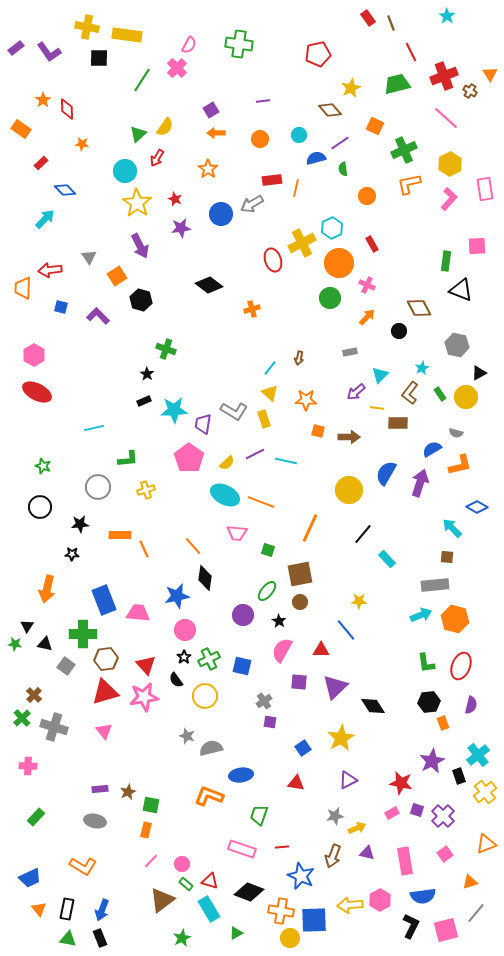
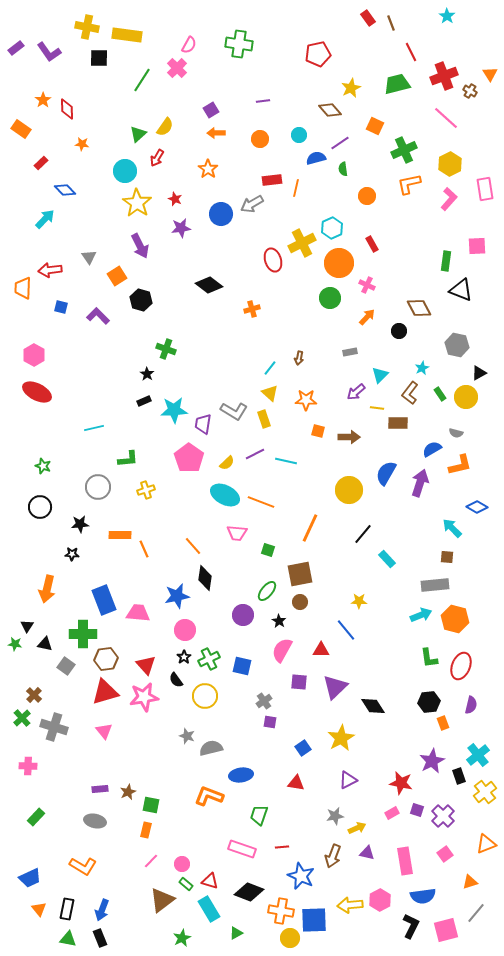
green L-shape at (426, 663): moved 3 px right, 5 px up
